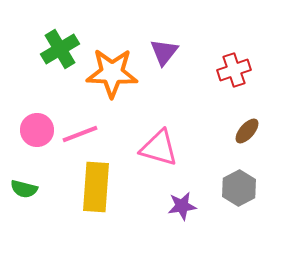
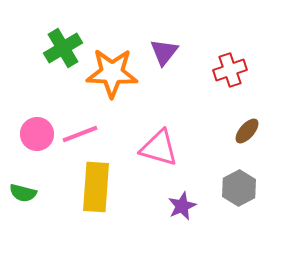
green cross: moved 3 px right, 1 px up
red cross: moved 4 px left
pink circle: moved 4 px down
green semicircle: moved 1 px left, 4 px down
purple star: rotated 16 degrees counterclockwise
